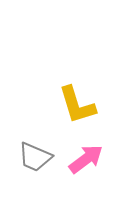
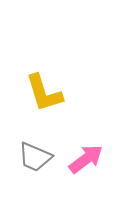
yellow L-shape: moved 33 px left, 12 px up
